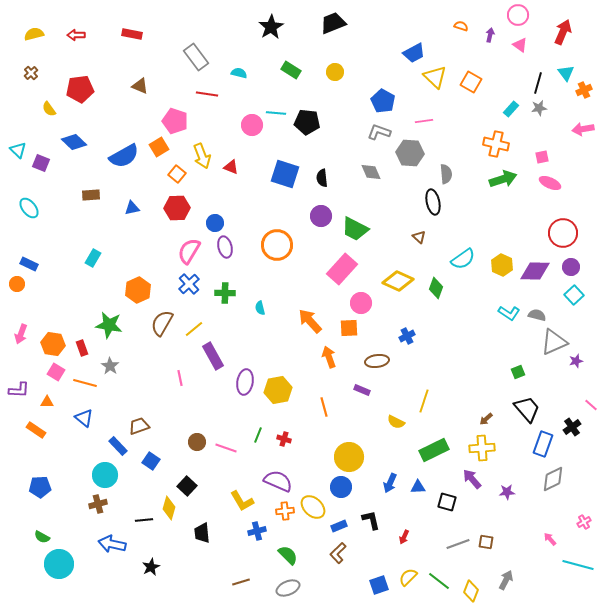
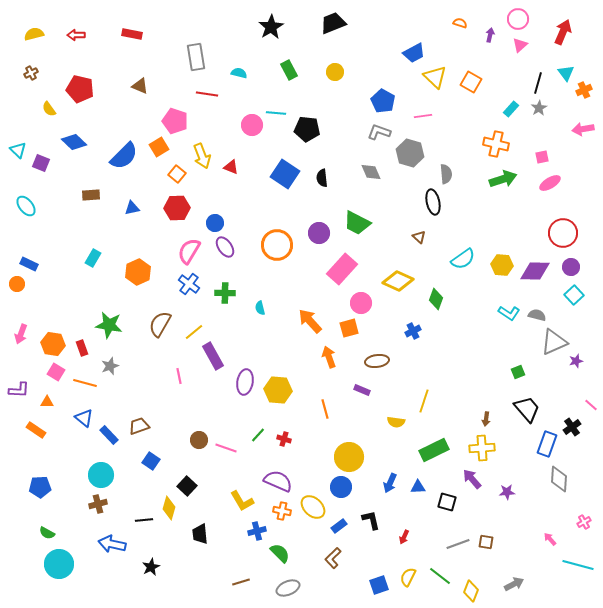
pink circle at (518, 15): moved 4 px down
orange semicircle at (461, 26): moved 1 px left, 3 px up
pink triangle at (520, 45): rotated 42 degrees clockwise
gray rectangle at (196, 57): rotated 28 degrees clockwise
green rectangle at (291, 70): moved 2 px left; rotated 30 degrees clockwise
brown cross at (31, 73): rotated 16 degrees clockwise
red pentagon at (80, 89): rotated 20 degrees clockwise
gray star at (539, 108): rotated 21 degrees counterclockwise
pink line at (424, 121): moved 1 px left, 5 px up
black pentagon at (307, 122): moved 7 px down
gray hexagon at (410, 153): rotated 12 degrees clockwise
blue semicircle at (124, 156): rotated 16 degrees counterclockwise
blue square at (285, 174): rotated 16 degrees clockwise
pink ellipse at (550, 183): rotated 55 degrees counterclockwise
cyan ellipse at (29, 208): moved 3 px left, 2 px up
purple circle at (321, 216): moved 2 px left, 17 px down
green trapezoid at (355, 229): moved 2 px right, 6 px up
purple ellipse at (225, 247): rotated 20 degrees counterclockwise
yellow hexagon at (502, 265): rotated 20 degrees counterclockwise
blue cross at (189, 284): rotated 10 degrees counterclockwise
green diamond at (436, 288): moved 11 px down
orange hexagon at (138, 290): moved 18 px up
brown semicircle at (162, 323): moved 2 px left, 1 px down
orange square at (349, 328): rotated 12 degrees counterclockwise
yellow line at (194, 329): moved 3 px down
blue cross at (407, 336): moved 6 px right, 5 px up
gray star at (110, 366): rotated 18 degrees clockwise
pink line at (180, 378): moved 1 px left, 2 px up
yellow hexagon at (278, 390): rotated 16 degrees clockwise
orange line at (324, 407): moved 1 px right, 2 px down
brown arrow at (486, 419): rotated 40 degrees counterclockwise
yellow semicircle at (396, 422): rotated 18 degrees counterclockwise
green line at (258, 435): rotated 21 degrees clockwise
brown circle at (197, 442): moved 2 px right, 2 px up
blue rectangle at (543, 444): moved 4 px right
blue rectangle at (118, 446): moved 9 px left, 11 px up
cyan circle at (105, 475): moved 4 px left
gray diamond at (553, 479): moved 6 px right; rotated 60 degrees counterclockwise
orange cross at (285, 511): moved 3 px left; rotated 18 degrees clockwise
blue rectangle at (339, 526): rotated 14 degrees counterclockwise
black trapezoid at (202, 533): moved 2 px left, 1 px down
green semicircle at (42, 537): moved 5 px right, 4 px up
brown L-shape at (338, 553): moved 5 px left, 5 px down
green semicircle at (288, 555): moved 8 px left, 2 px up
yellow semicircle at (408, 577): rotated 18 degrees counterclockwise
gray arrow at (506, 580): moved 8 px right, 4 px down; rotated 36 degrees clockwise
green line at (439, 581): moved 1 px right, 5 px up
